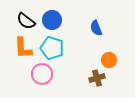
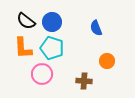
blue circle: moved 2 px down
orange circle: moved 2 px left, 1 px down
brown cross: moved 13 px left, 3 px down; rotated 21 degrees clockwise
